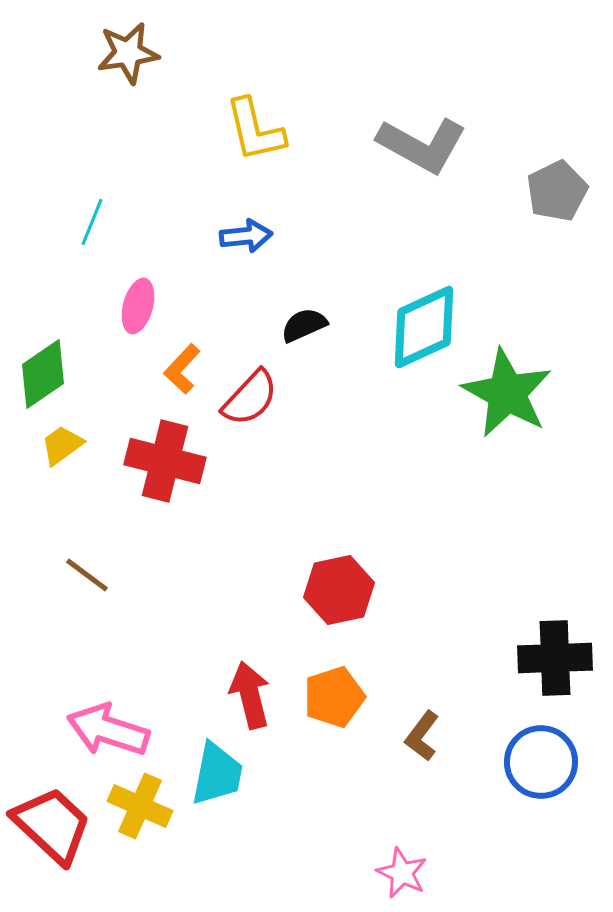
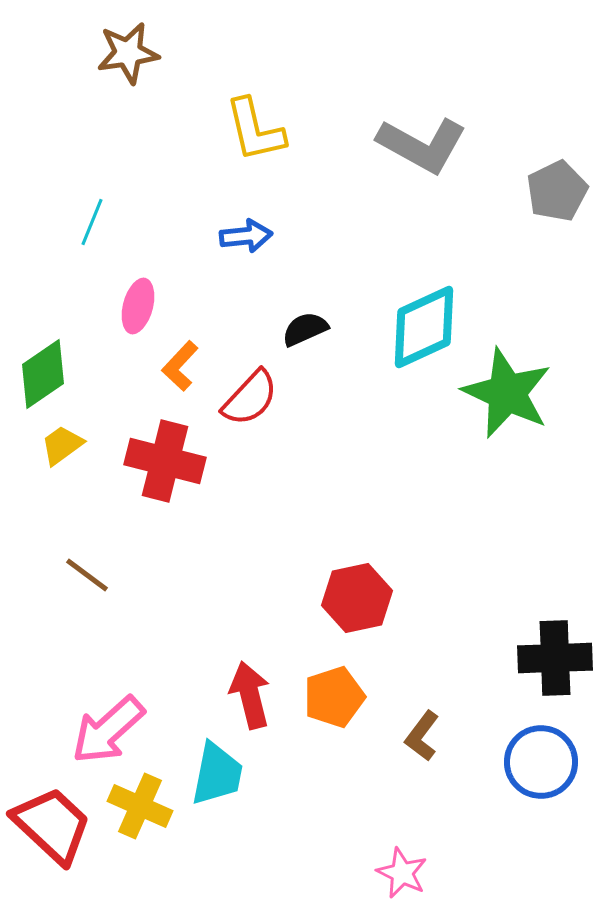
black semicircle: moved 1 px right, 4 px down
orange L-shape: moved 2 px left, 3 px up
green star: rotated 4 degrees counterclockwise
red hexagon: moved 18 px right, 8 px down
pink arrow: rotated 60 degrees counterclockwise
